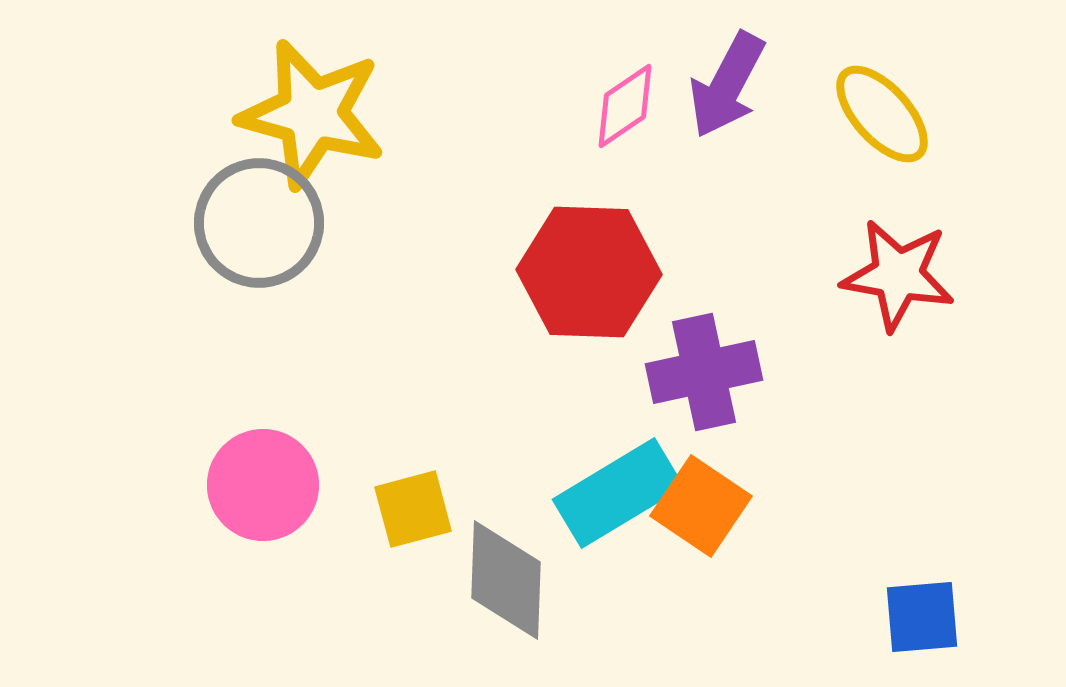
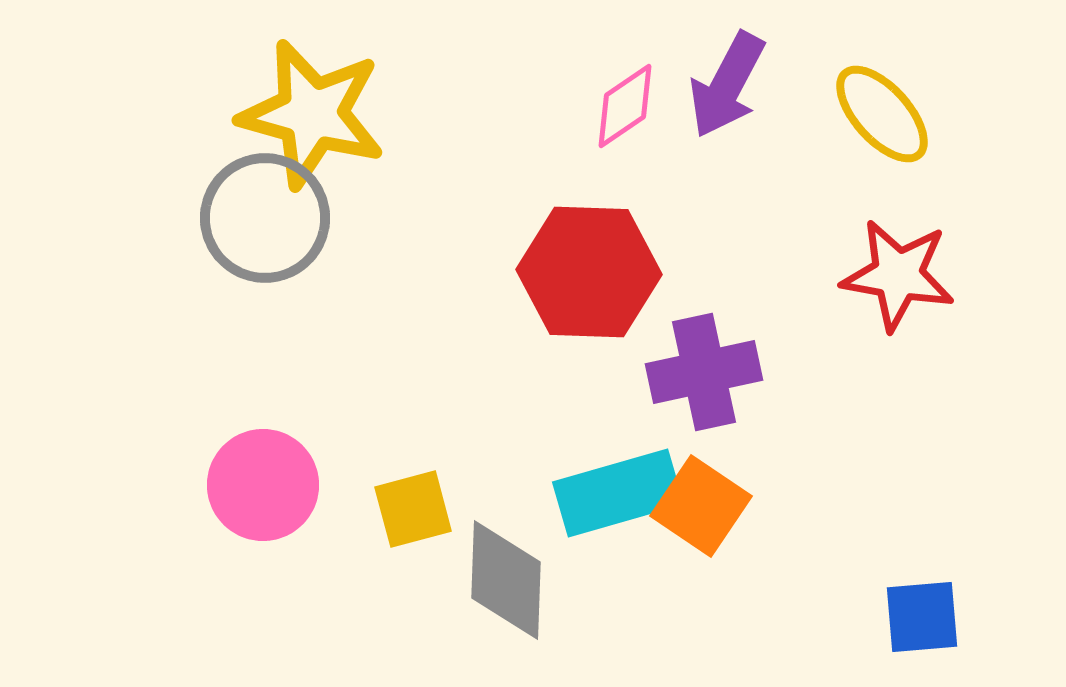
gray circle: moved 6 px right, 5 px up
cyan rectangle: rotated 15 degrees clockwise
